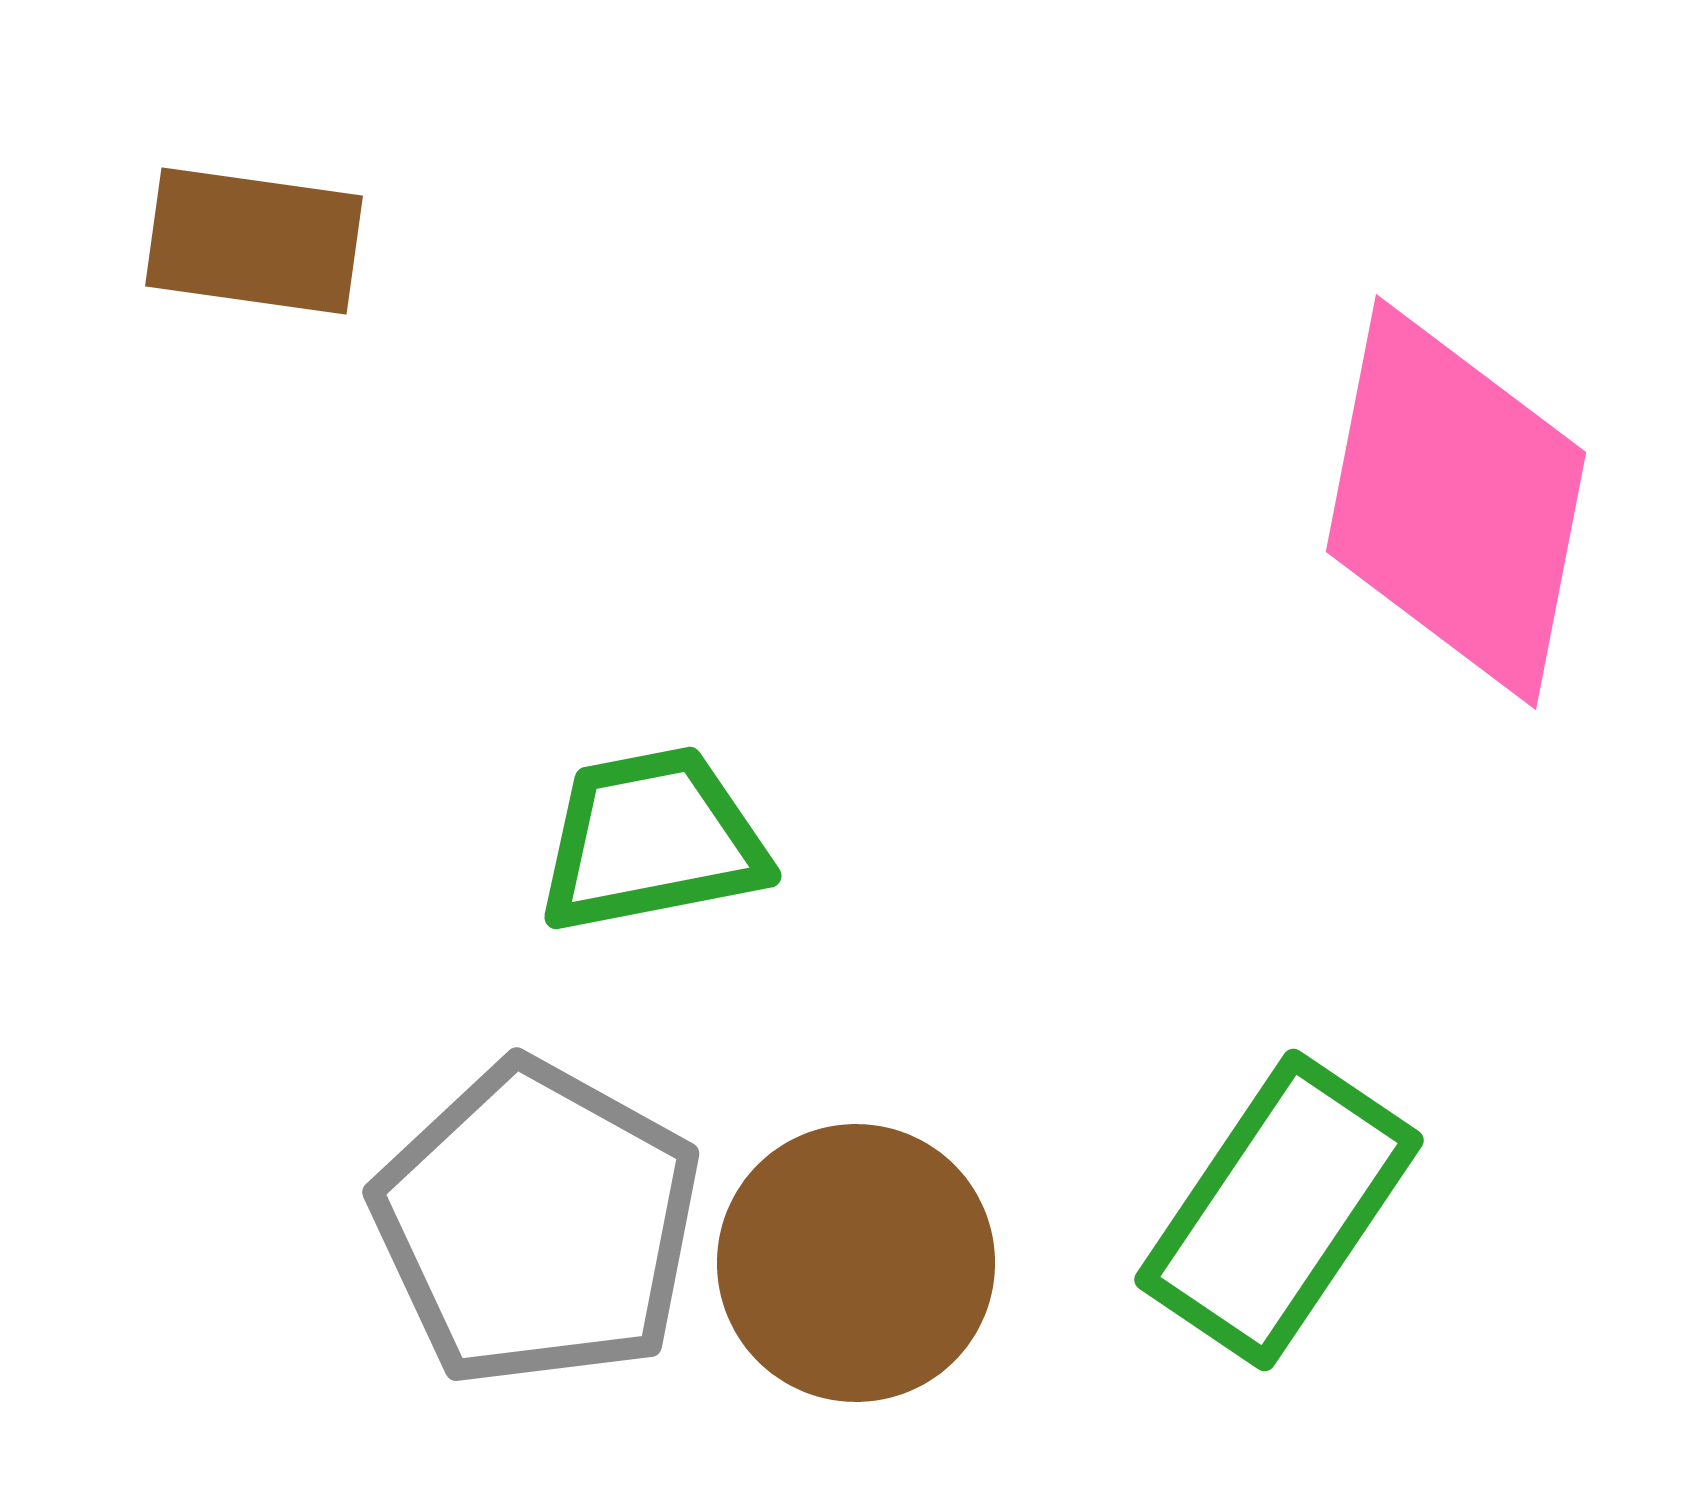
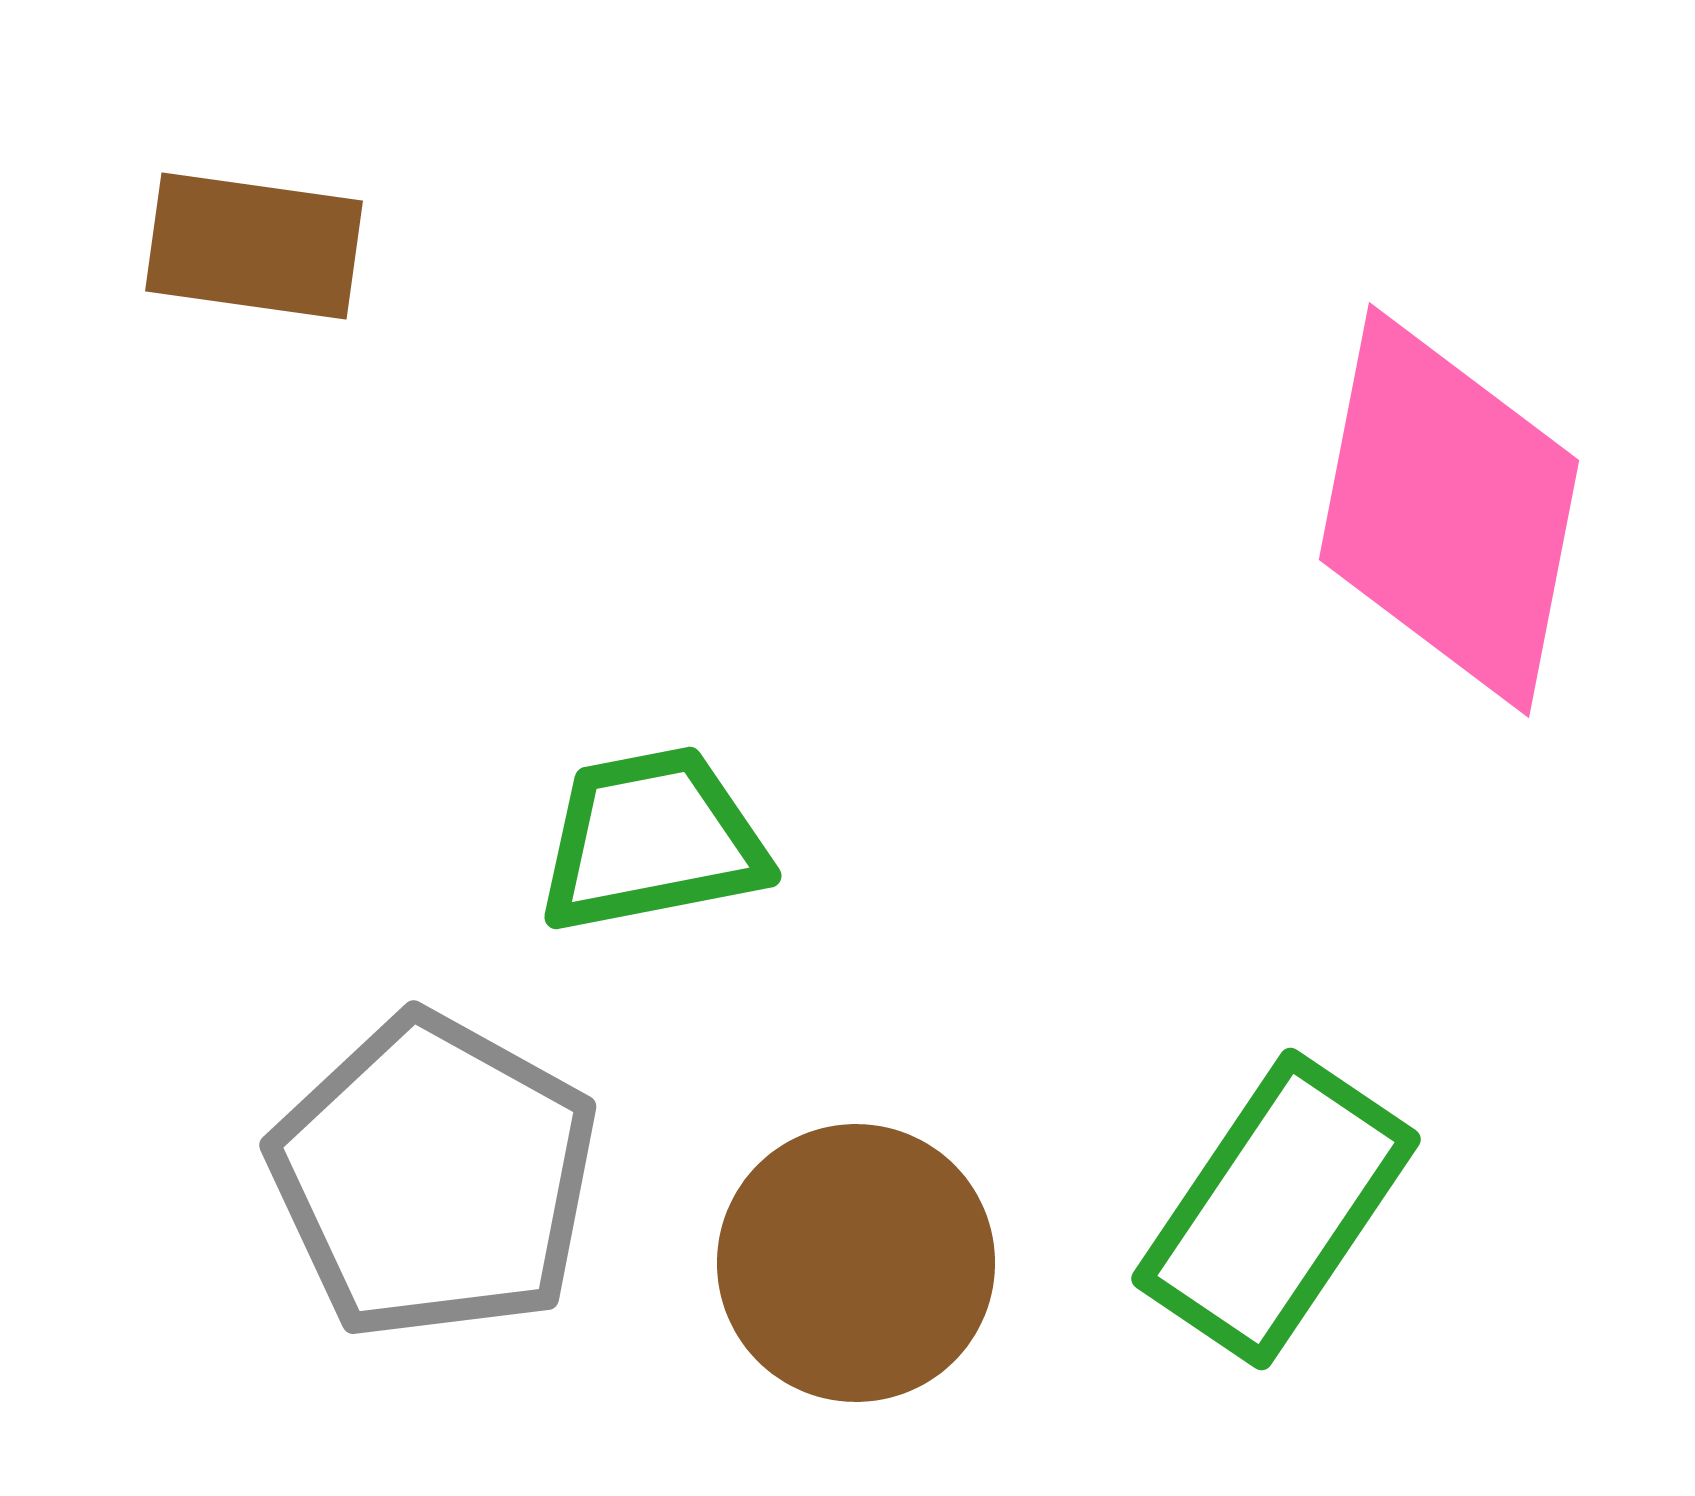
brown rectangle: moved 5 px down
pink diamond: moved 7 px left, 8 px down
green rectangle: moved 3 px left, 1 px up
gray pentagon: moved 103 px left, 47 px up
